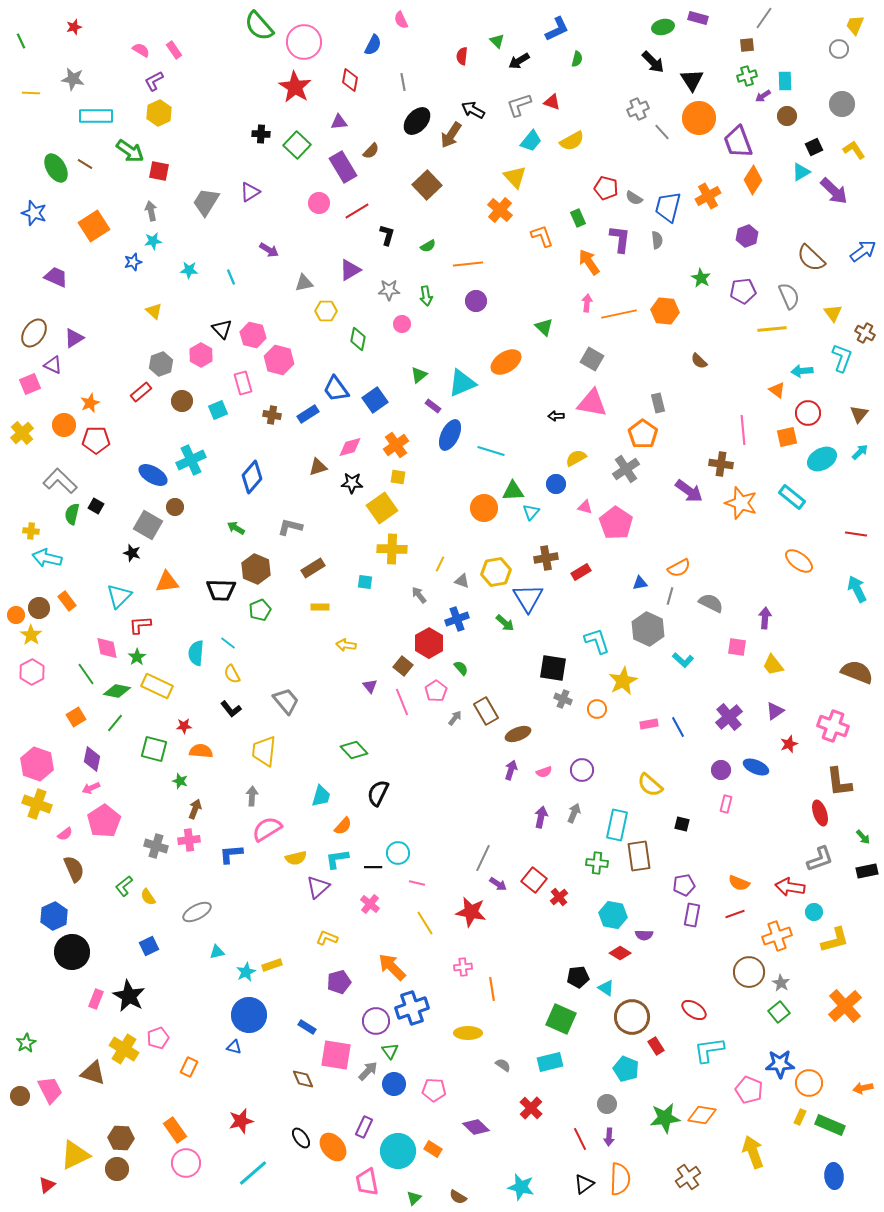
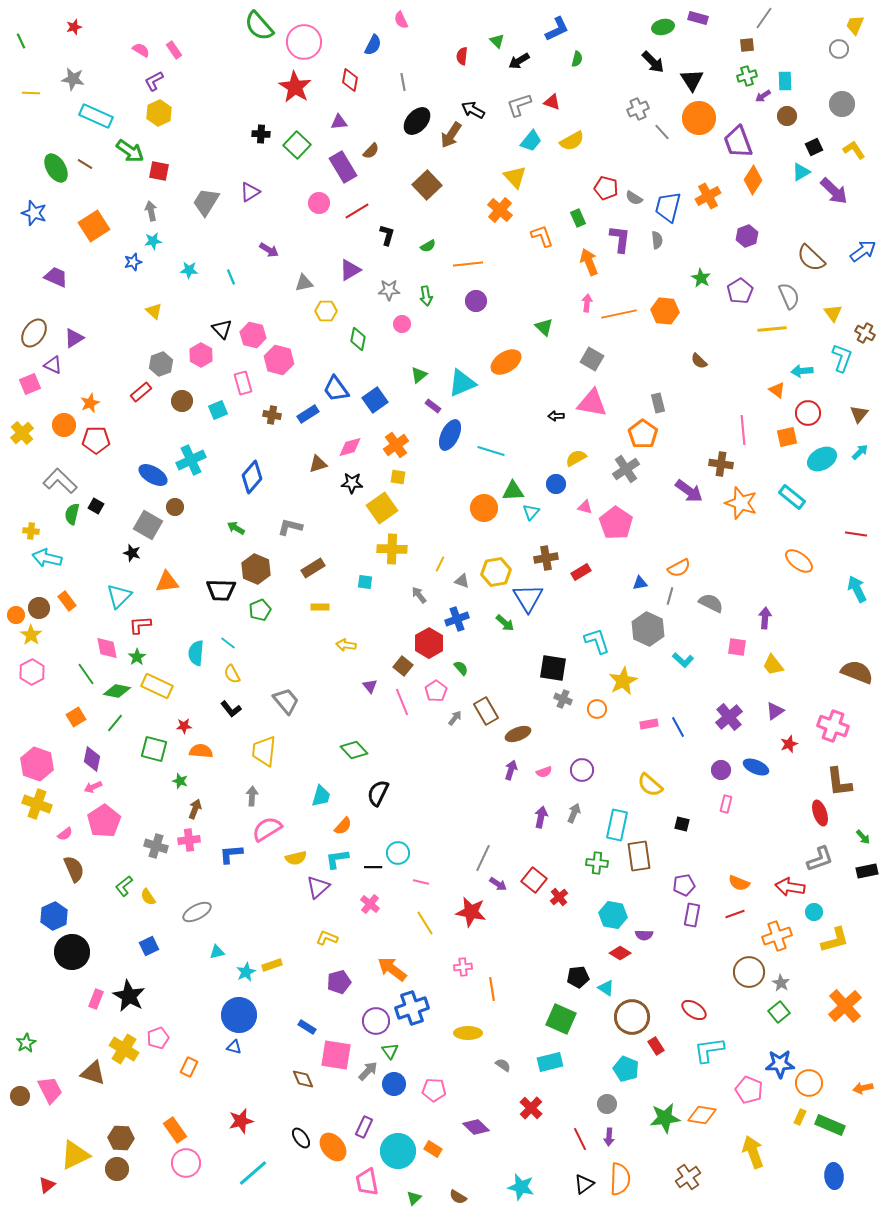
cyan rectangle at (96, 116): rotated 24 degrees clockwise
orange arrow at (589, 262): rotated 12 degrees clockwise
purple pentagon at (743, 291): moved 3 px left; rotated 25 degrees counterclockwise
brown triangle at (318, 467): moved 3 px up
pink arrow at (91, 788): moved 2 px right, 1 px up
pink line at (417, 883): moved 4 px right, 1 px up
orange arrow at (392, 967): moved 2 px down; rotated 8 degrees counterclockwise
blue circle at (249, 1015): moved 10 px left
